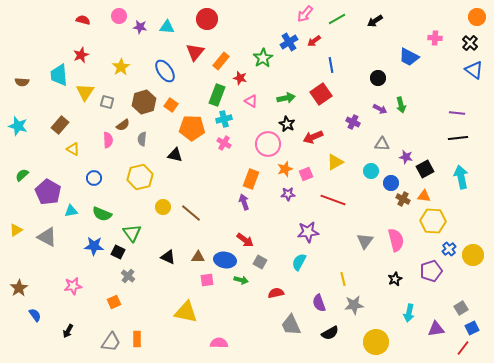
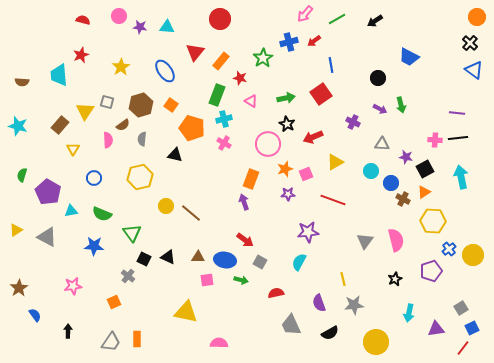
red circle at (207, 19): moved 13 px right
pink cross at (435, 38): moved 102 px down
blue cross at (289, 42): rotated 18 degrees clockwise
yellow triangle at (85, 92): moved 19 px down
brown hexagon at (144, 102): moved 3 px left, 3 px down
orange pentagon at (192, 128): rotated 15 degrees clockwise
yellow triangle at (73, 149): rotated 32 degrees clockwise
green semicircle at (22, 175): rotated 32 degrees counterclockwise
orange triangle at (424, 196): moved 4 px up; rotated 40 degrees counterclockwise
yellow circle at (163, 207): moved 3 px right, 1 px up
black square at (118, 252): moved 26 px right, 7 px down
black arrow at (68, 331): rotated 152 degrees clockwise
